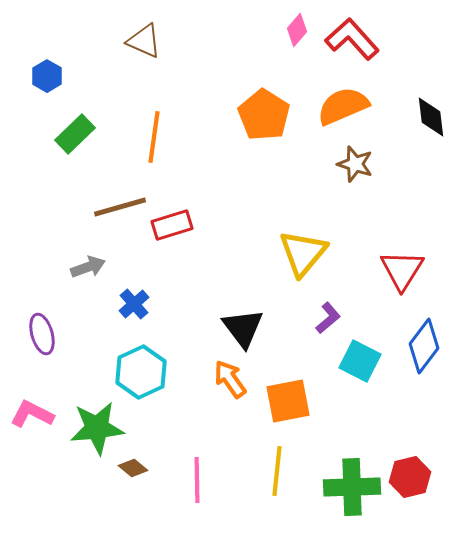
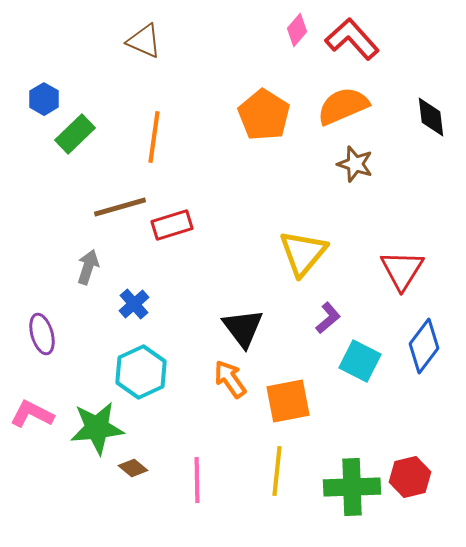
blue hexagon: moved 3 px left, 23 px down
gray arrow: rotated 52 degrees counterclockwise
